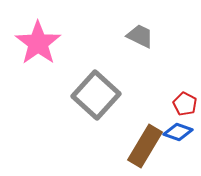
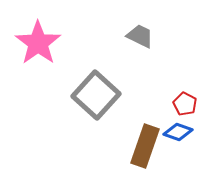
brown rectangle: rotated 12 degrees counterclockwise
